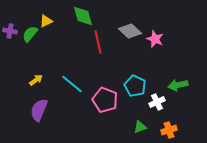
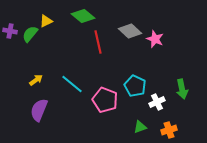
green diamond: rotated 35 degrees counterclockwise
green arrow: moved 4 px right, 4 px down; rotated 90 degrees counterclockwise
